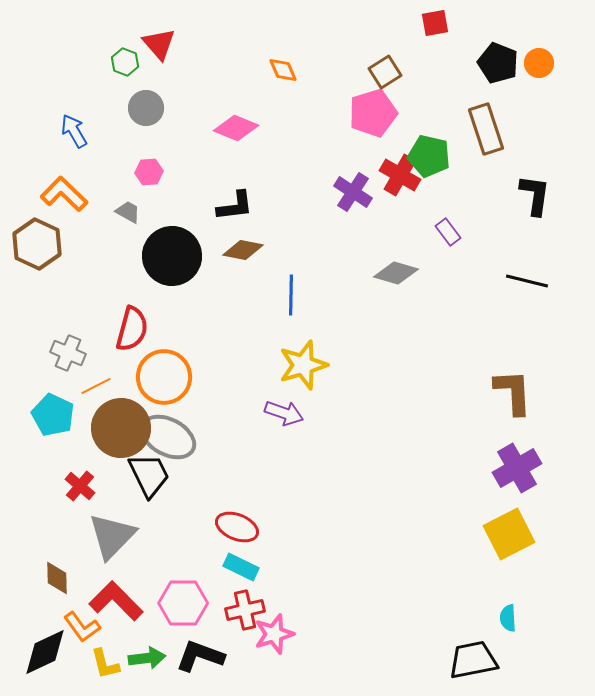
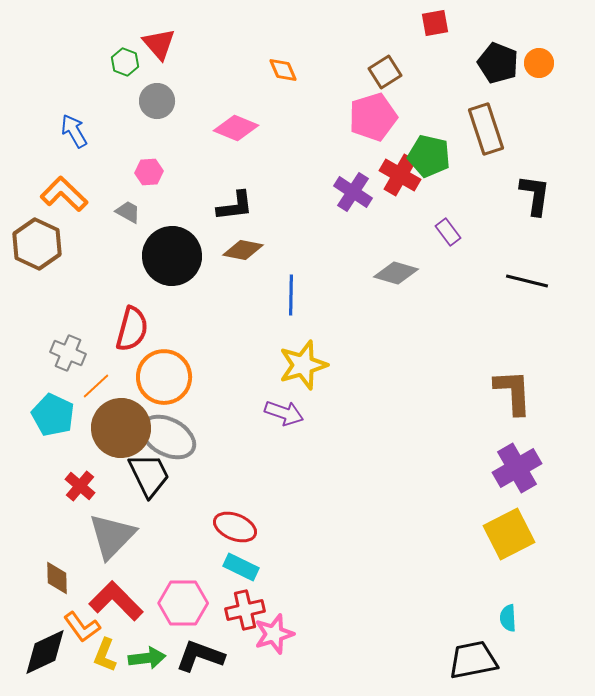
gray circle at (146, 108): moved 11 px right, 7 px up
pink pentagon at (373, 113): moved 4 px down
orange line at (96, 386): rotated 16 degrees counterclockwise
red ellipse at (237, 527): moved 2 px left
yellow L-shape at (105, 664): moved 9 px up; rotated 36 degrees clockwise
